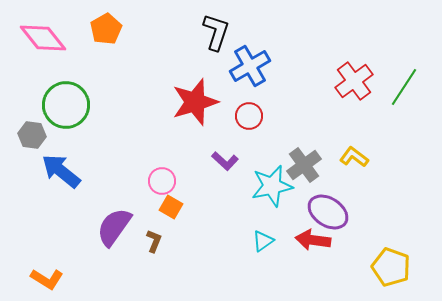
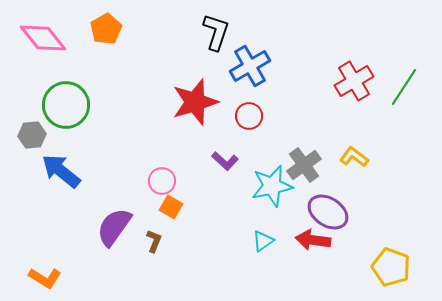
red cross: rotated 6 degrees clockwise
gray hexagon: rotated 12 degrees counterclockwise
orange L-shape: moved 2 px left, 1 px up
